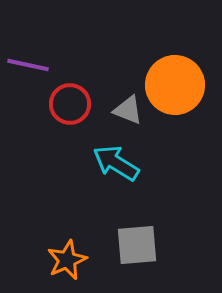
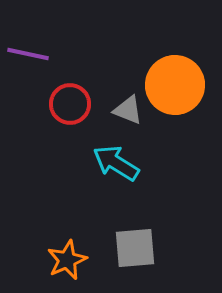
purple line: moved 11 px up
gray square: moved 2 px left, 3 px down
